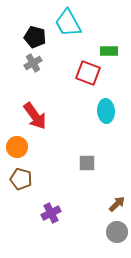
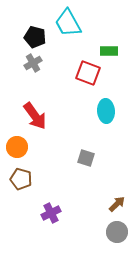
gray square: moved 1 px left, 5 px up; rotated 18 degrees clockwise
